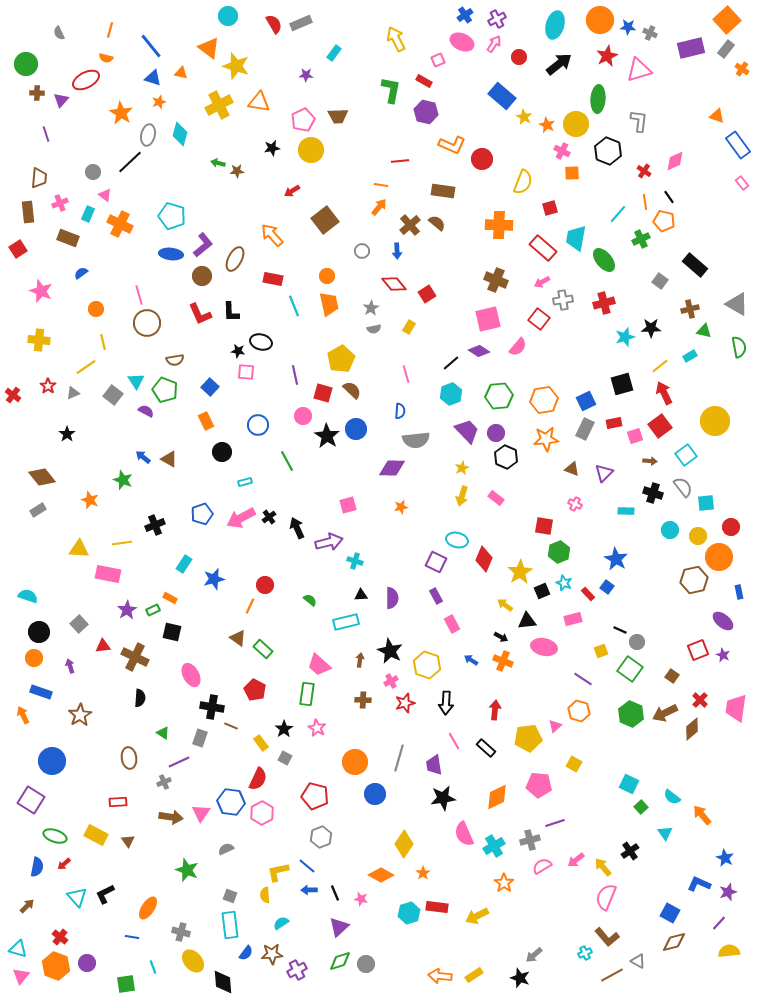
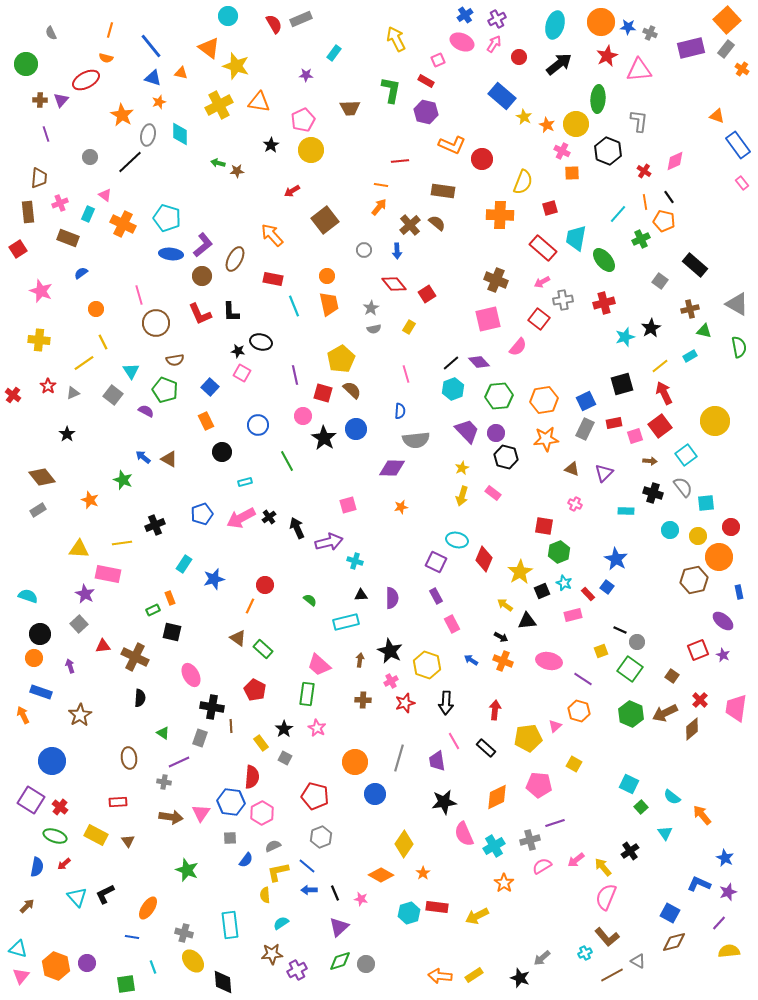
orange circle at (600, 20): moved 1 px right, 2 px down
gray rectangle at (301, 23): moved 4 px up
gray semicircle at (59, 33): moved 8 px left
pink triangle at (639, 70): rotated 12 degrees clockwise
red rectangle at (424, 81): moved 2 px right
brown cross at (37, 93): moved 3 px right, 7 px down
orange star at (121, 113): moved 1 px right, 2 px down
brown trapezoid at (338, 116): moved 12 px right, 8 px up
cyan diamond at (180, 134): rotated 15 degrees counterclockwise
black star at (272, 148): moved 1 px left, 3 px up; rotated 21 degrees counterclockwise
gray circle at (93, 172): moved 3 px left, 15 px up
cyan pentagon at (172, 216): moved 5 px left, 2 px down
orange cross at (120, 224): moved 3 px right
orange cross at (499, 225): moved 1 px right, 10 px up
gray circle at (362, 251): moved 2 px right, 1 px up
brown circle at (147, 323): moved 9 px right
black star at (651, 328): rotated 30 degrees counterclockwise
yellow line at (103, 342): rotated 14 degrees counterclockwise
purple diamond at (479, 351): moved 11 px down; rotated 15 degrees clockwise
yellow line at (86, 367): moved 2 px left, 4 px up
pink square at (246, 372): moved 4 px left, 1 px down; rotated 24 degrees clockwise
cyan triangle at (136, 381): moved 5 px left, 10 px up
cyan hexagon at (451, 394): moved 2 px right, 5 px up
black star at (327, 436): moved 3 px left, 2 px down
black hexagon at (506, 457): rotated 10 degrees counterclockwise
pink rectangle at (496, 498): moved 3 px left, 5 px up
orange rectangle at (170, 598): rotated 40 degrees clockwise
purple star at (127, 610): moved 42 px left, 16 px up; rotated 12 degrees counterclockwise
pink rectangle at (573, 619): moved 4 px up
black circle at (39, 632): moved 1 px right, 2 px down
pink ellipse at (544, 647): moved 5 px right, 14 px down
brown line at (231, 726): rotated 64 degrees clockwise
purple trapezoid at (434, 765): moved 3 px right, 4 px up
red semicircle at (258, 779): moved 6 px left, 2 px up; rotated 20 degrees counterclockwise
gray cross at (164, 782): rotated 32 degrees clockwise
black star at (443, 798): moved 1 px right, 4 px down
gray semicircle at (226, 849): moved 47 px right, 3 px up
gray square at (230, 896): moved 58 px up; rotated 24 degrees counterclockwise
gray cross at (181, 932): moved 3 px right, 1 px down
red cross at (60, 937): moved 130 px up
blue semicircle at (246, 953): moved 93 px up
gray arrow at (534, 955): moved 8 px right, 3 px down
